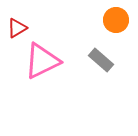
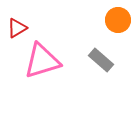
orange circle: moved 2 px right
pink triangle: rotated 9 degrees clockwise
